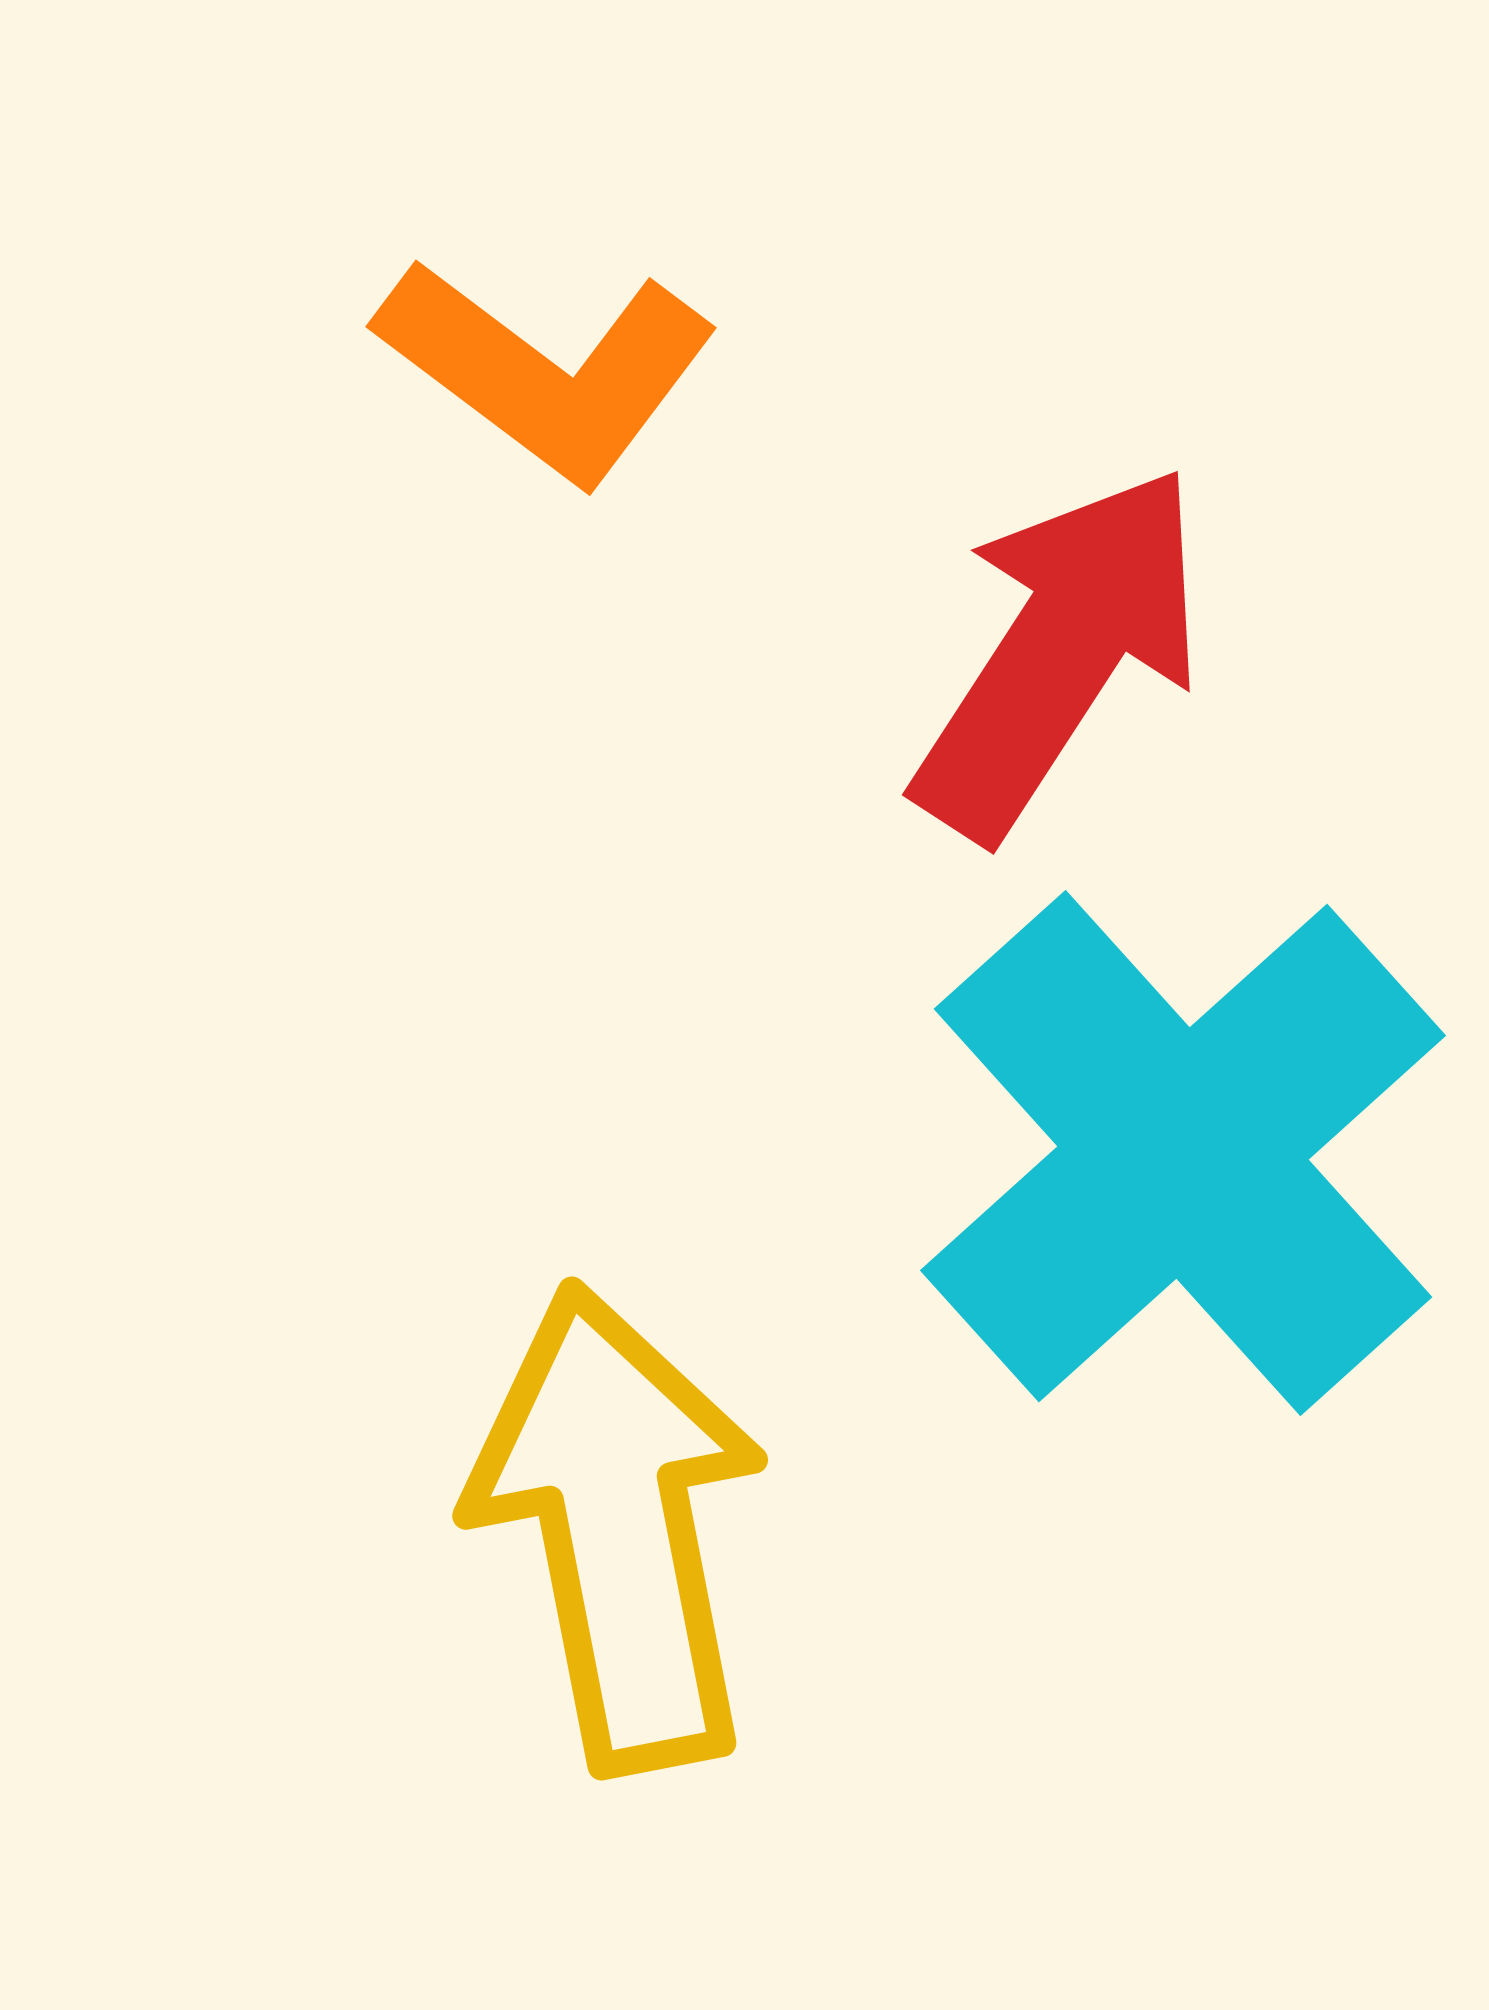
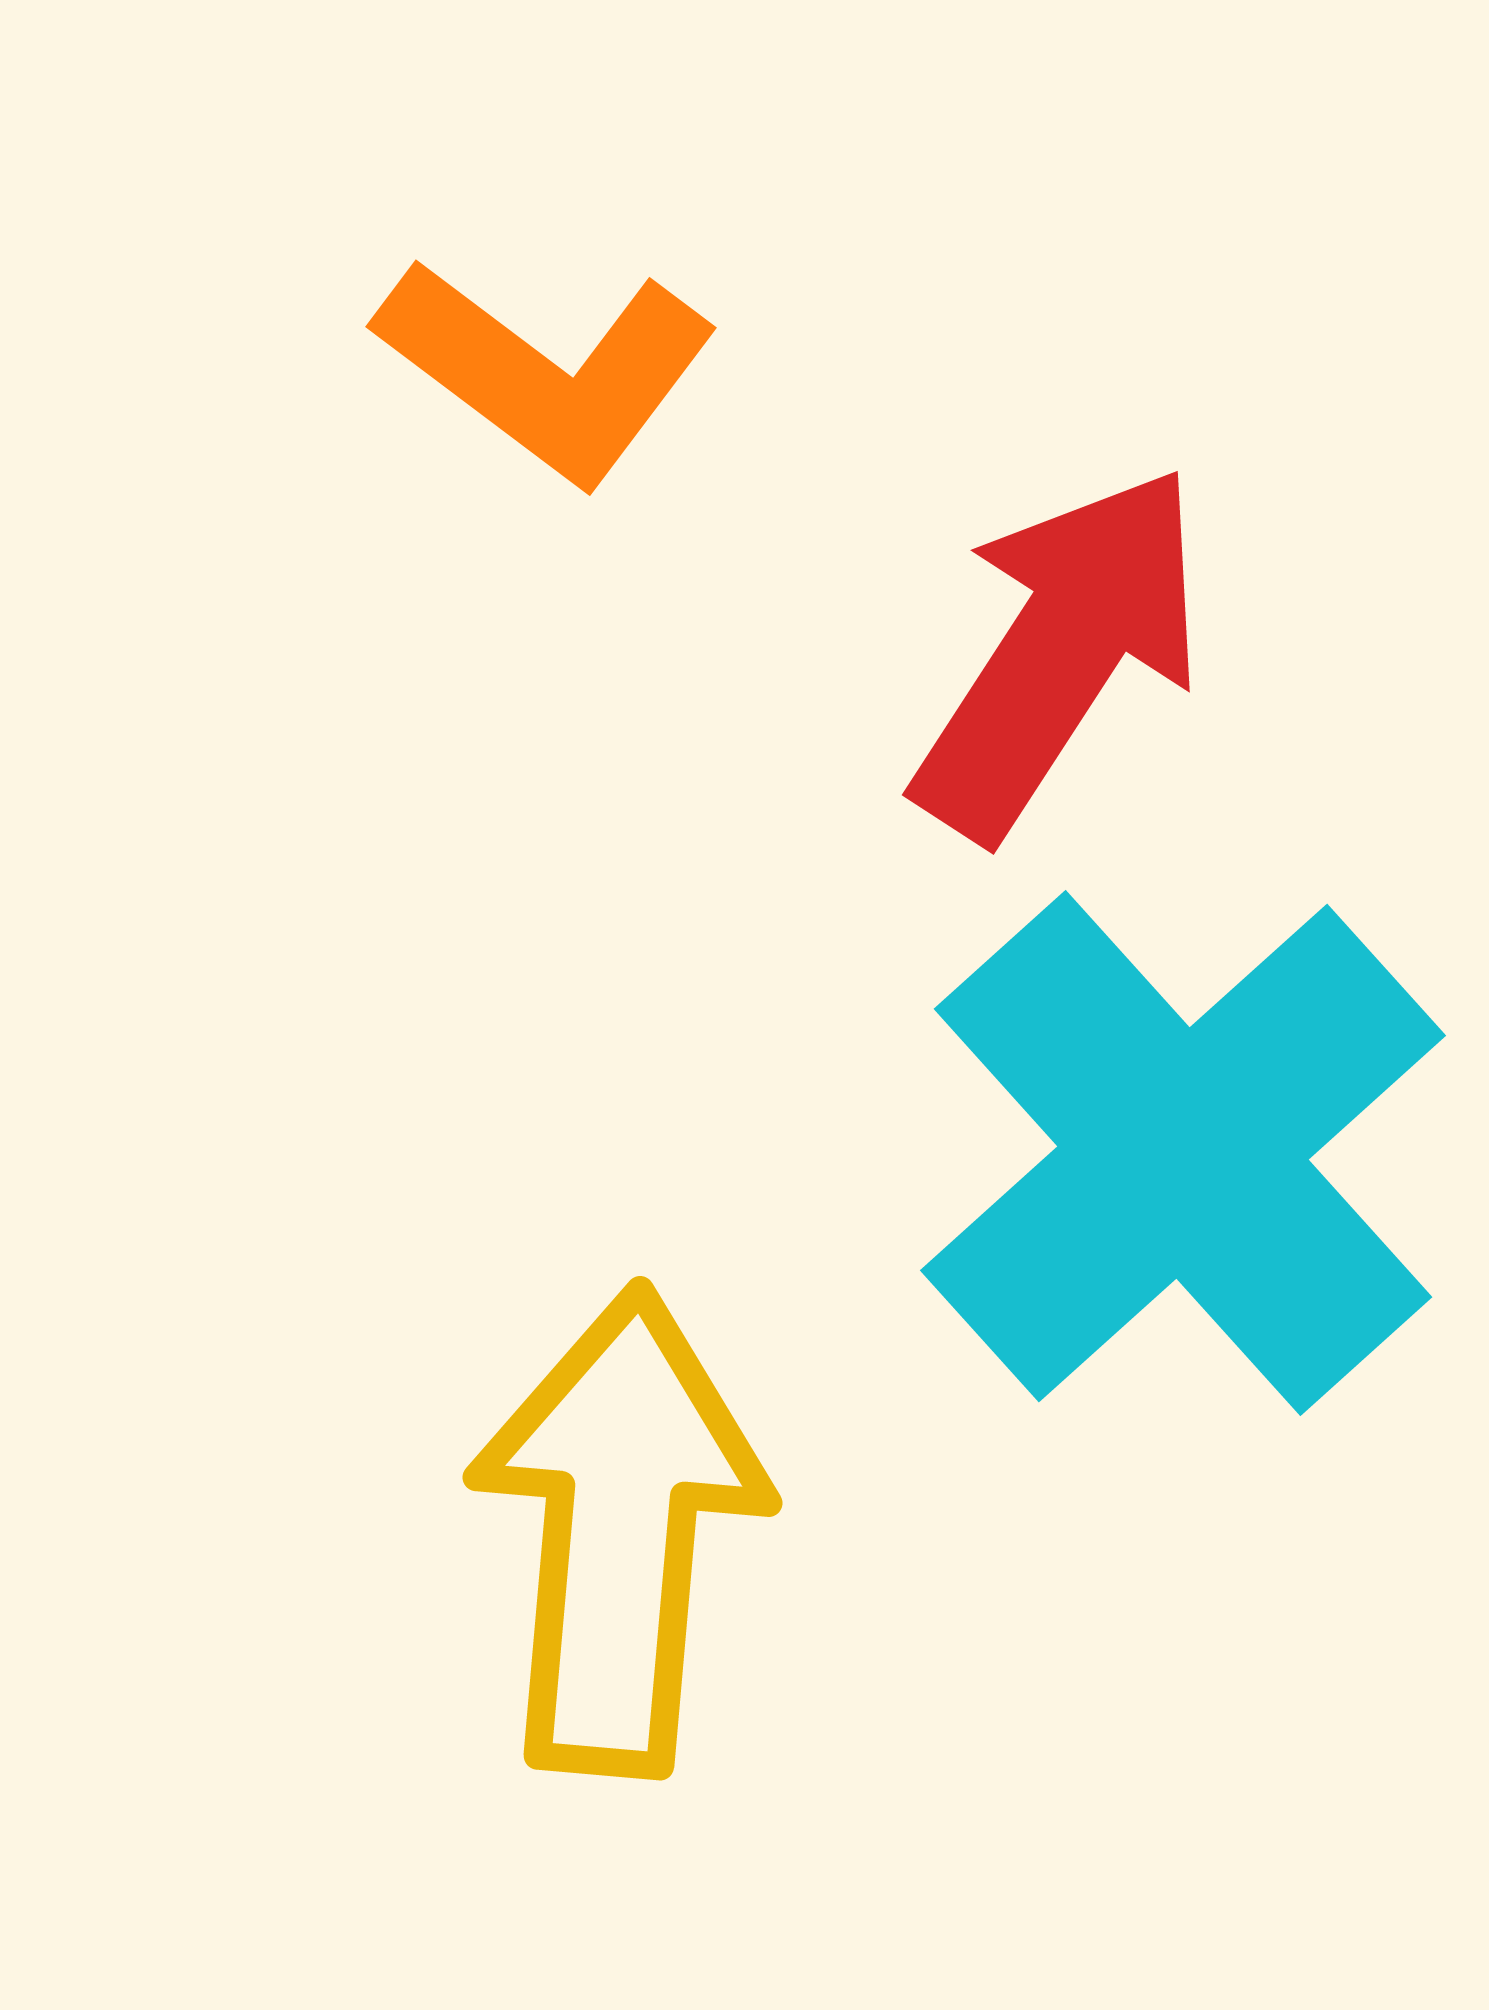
yellow arrow: moved 1 px right, 3 px down; rotated 16 degrees clockwise
